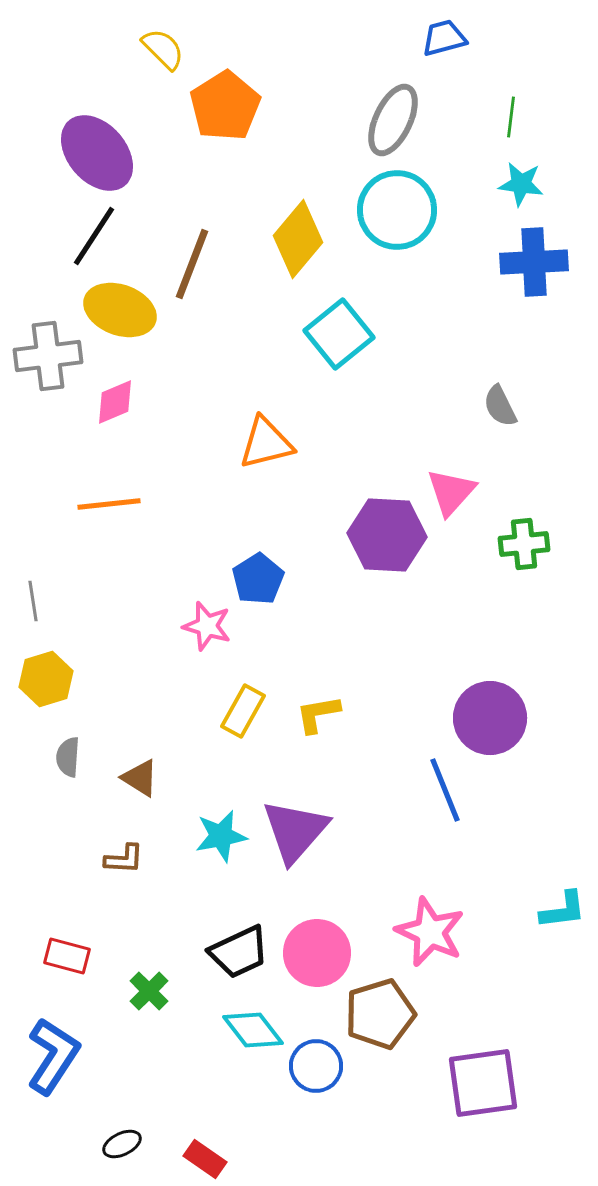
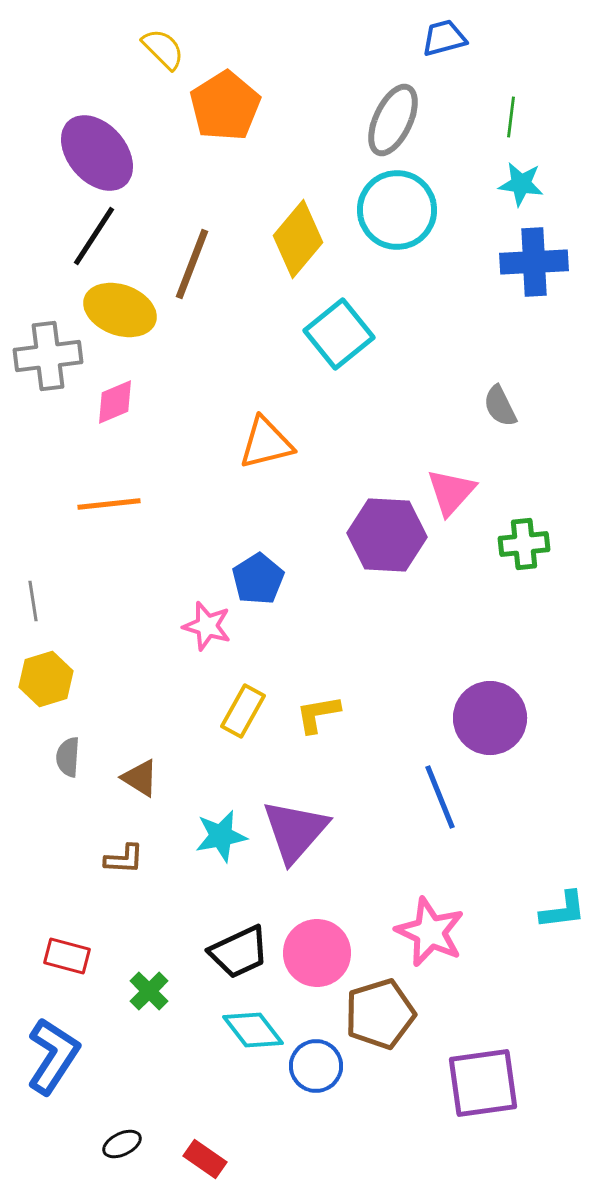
blue line at (445, 790): moved 5 px left, 7 px down
